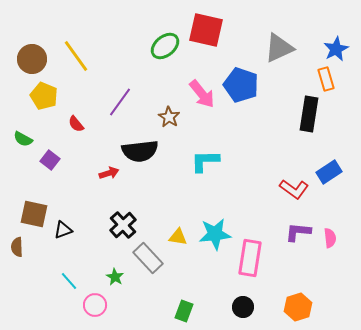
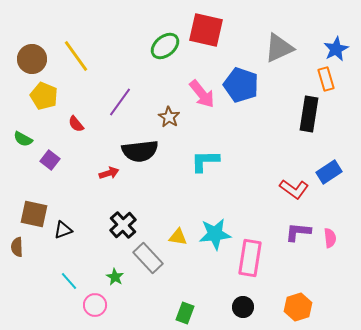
green rectangle: moved 1 px right, 2 px down
